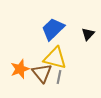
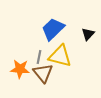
yellow triangle: moved 5 px right, 2 px up
orange star: rotated 24 degrees clockwise
brown triangle: moved 1 px right
gray line: moved 20 px left, 20 px up
